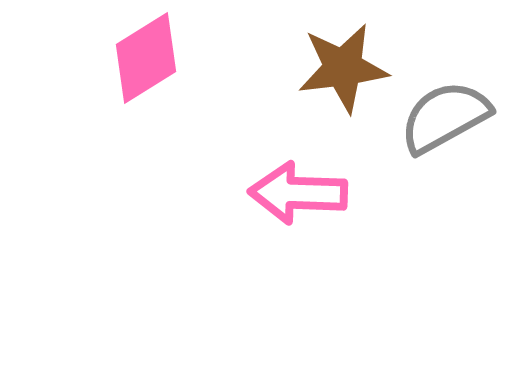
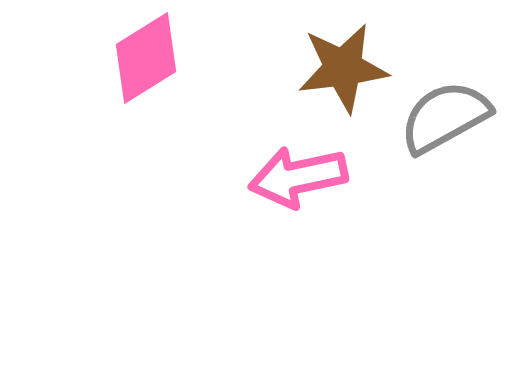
pink arrow: moved 16 px up; rotated 14 degrees counterclockwise
